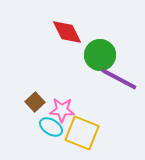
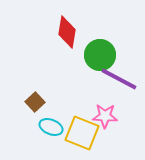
red diamond: rotated 36 degrees clockwise
pink star: moved 43 px right, 6 px down
cyan ellipse: rotated 10 degrees counterclockwise
